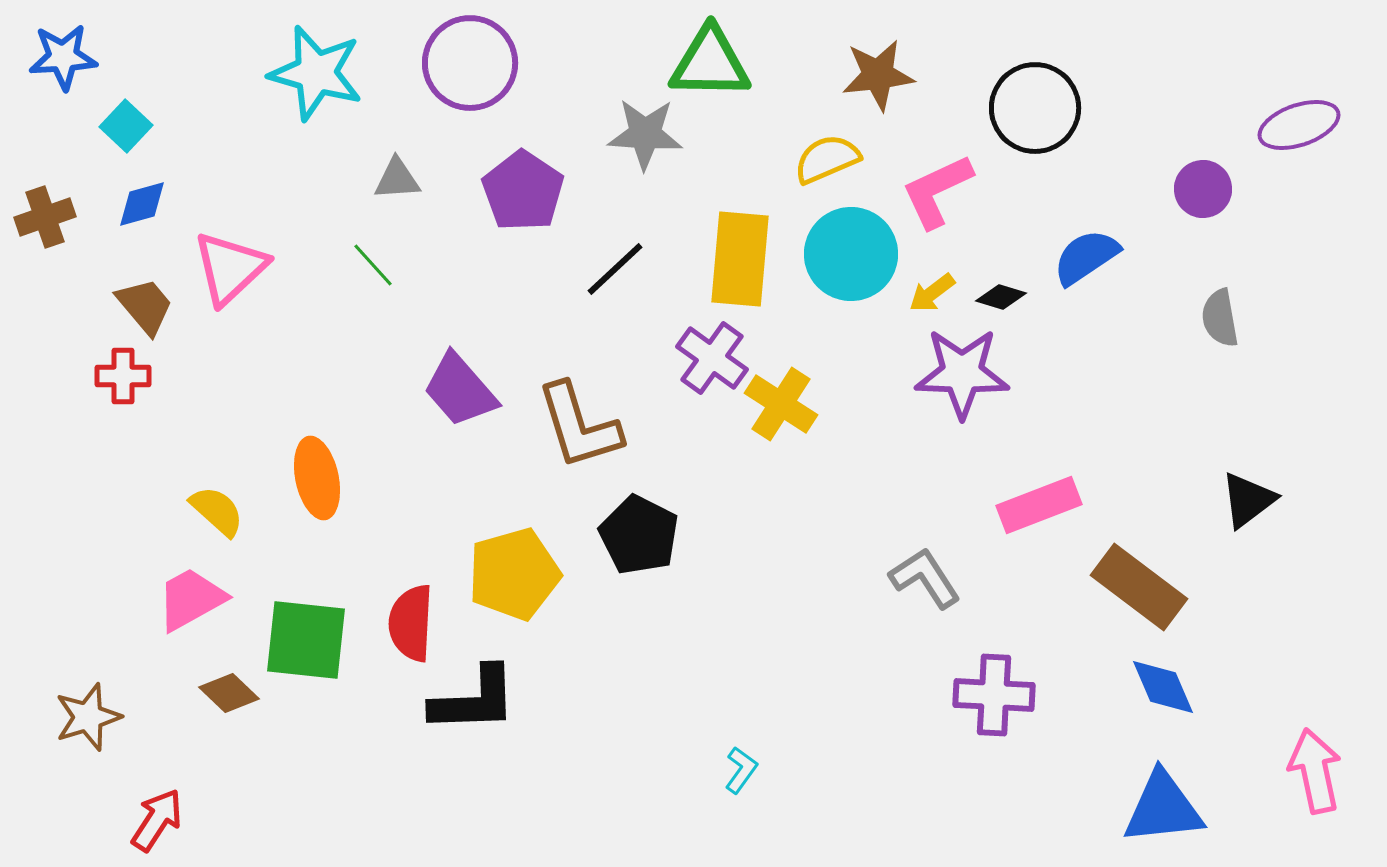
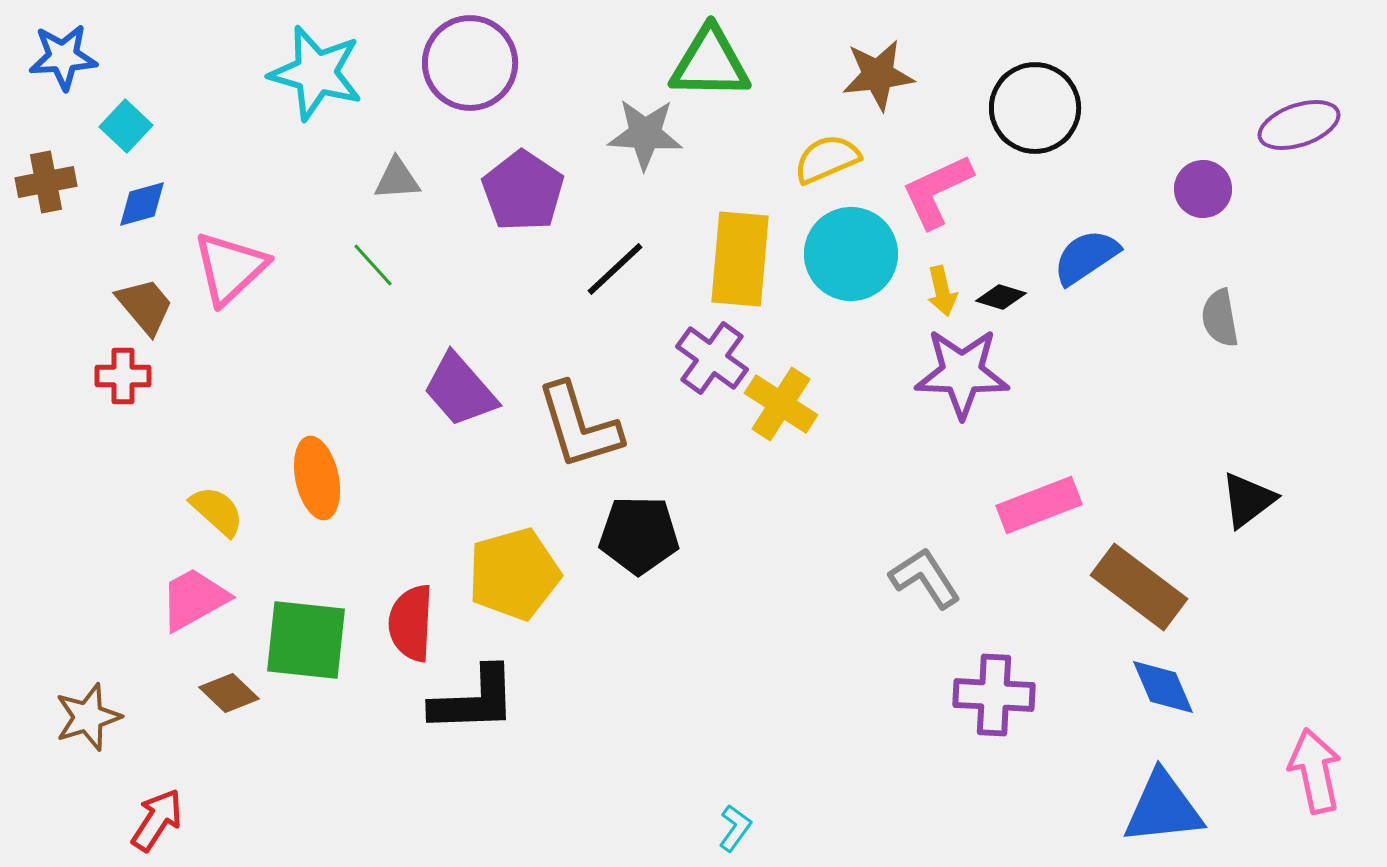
brown cross at (45, 217): moved 1 px right, 35 px up; rotated 8 degrees clockwise
yellow arrow at (932, 293): moved 10 px right, 2 px up; rotated 66 degrees counterclockwise
black pentagon at (639, 535): rotated 26 degrees counterclockwise
pink trapezoid at (191, 599): moved 3 px right
cyan L-shape at (741, 770): moved 6 px left, 58 px down
